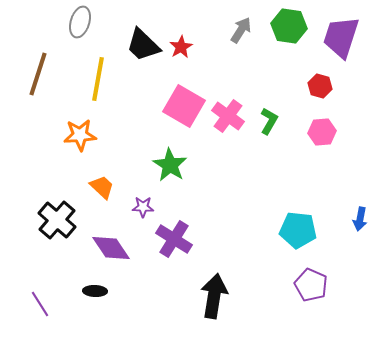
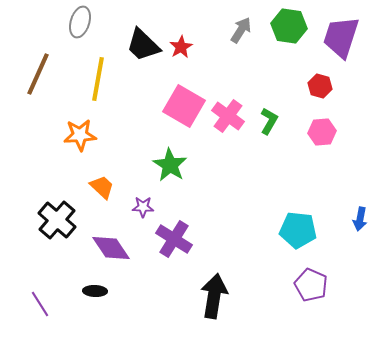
brown line: rotated 6 degrees clockwise
